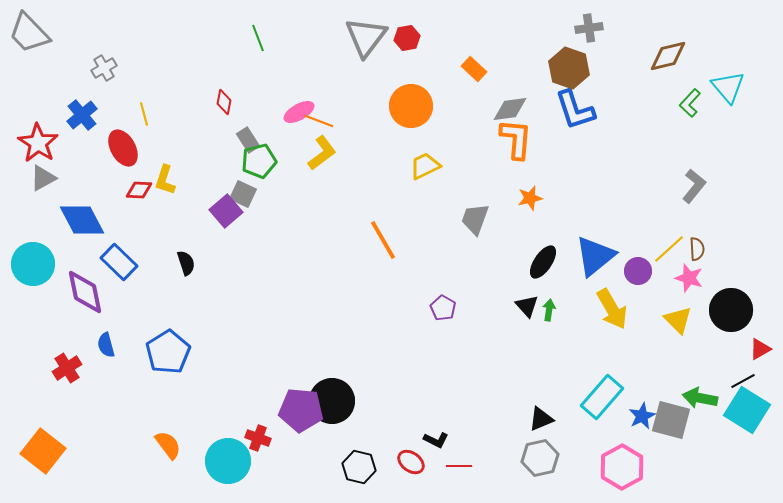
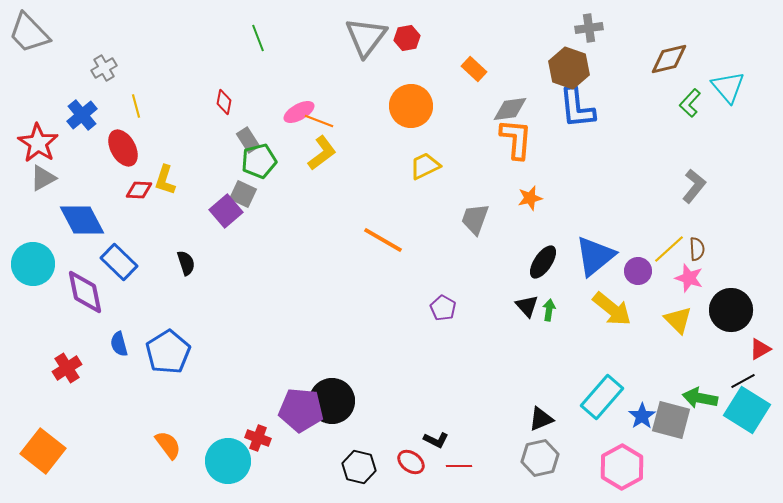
brown diamond at (668, 56): moved 1 px right, 3 px down
blue L-shape at (575, 110): moved 2 px right, 2 px up; rotated 12 degrees clockwise
yellow line at (144, 114): moved 8 px left, 8 px up
orange line at (383, 240): rotated 30 degrees counterclockwise
yellow arrow at (612, 309): rotated 21 degrees counterclockwise
blue semicircle at (106, 345): moved 13 px right, 1 px up
blue star at (642, 416): rotated 8 degrees counterclockwise
